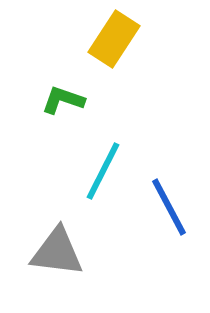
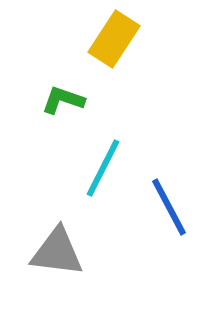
cyan line: moved 3 px up
